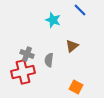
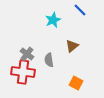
cyan star: rotated 28 degrees clockwise
gray cross: rotated 16 degrees clockwise
gray semicircle: rotated 16 degrees counterclockwise
red cross: rotated 20 degrees clockwise
orange square: moved 4 px up
